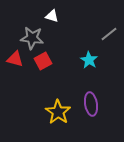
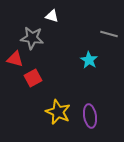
gray line: rotated 54 degrees clockwise
red square: moved 10 px left, 17 px down
purple ellipse: moved 1 px left, 12 px down
yellow star: rotated 10 degrees counterclockwise
